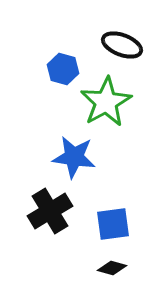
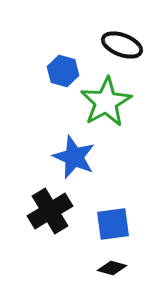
blue hexagon: moved 2 px down
blue star: rotated 15 degrees clockwise
